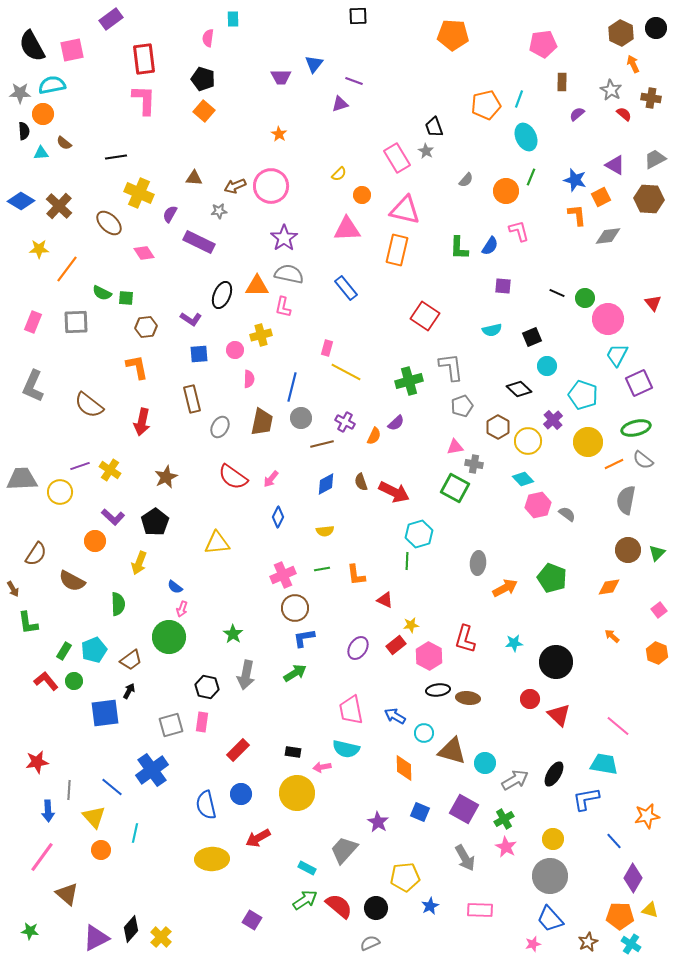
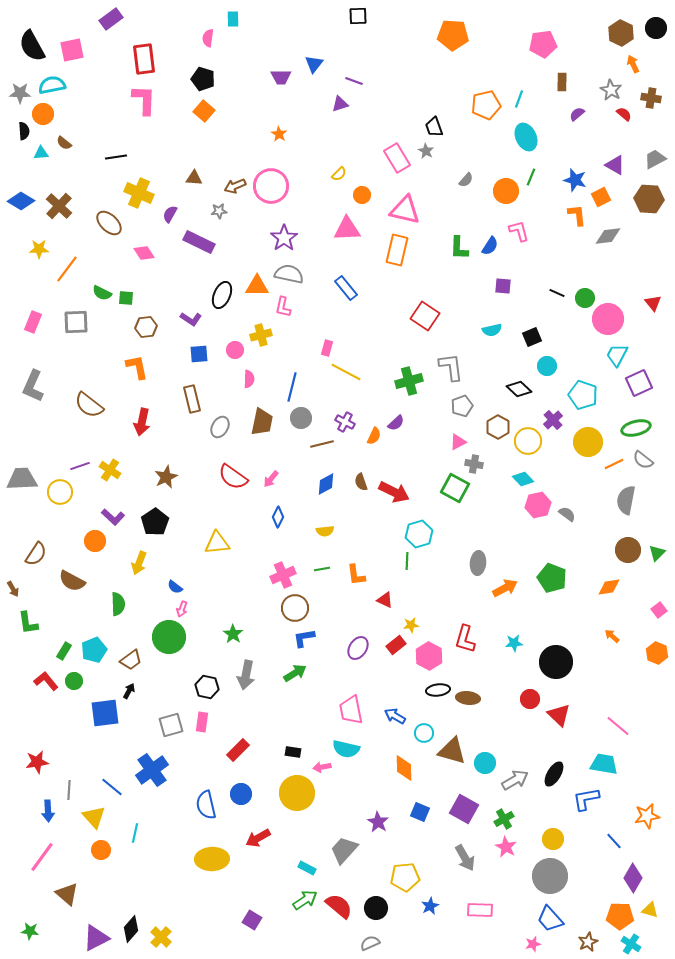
pink triangle at (455, 447): moved 3 px right, 5 px up; rotated 18 degrees counterclockwise
